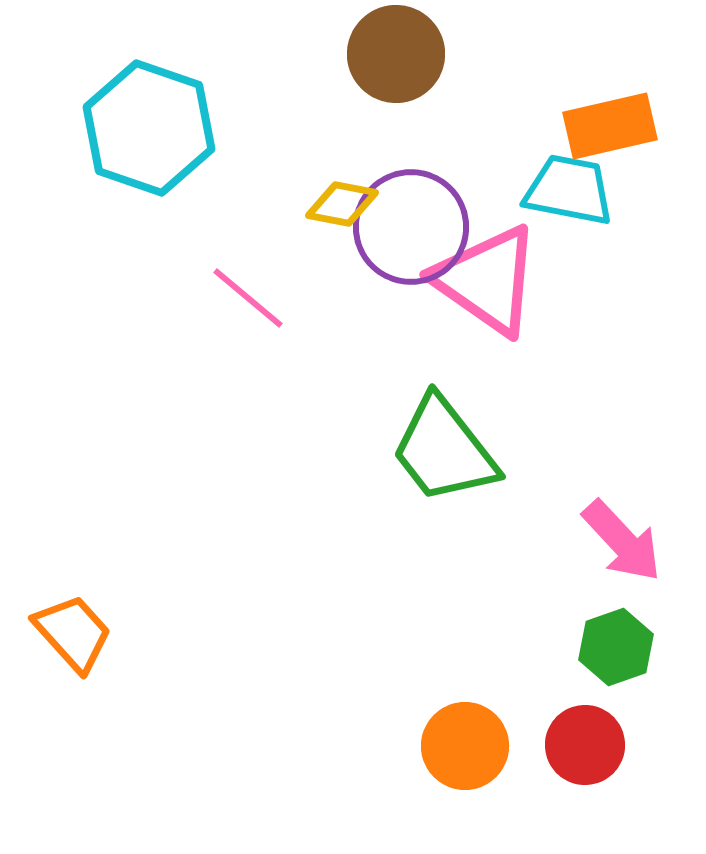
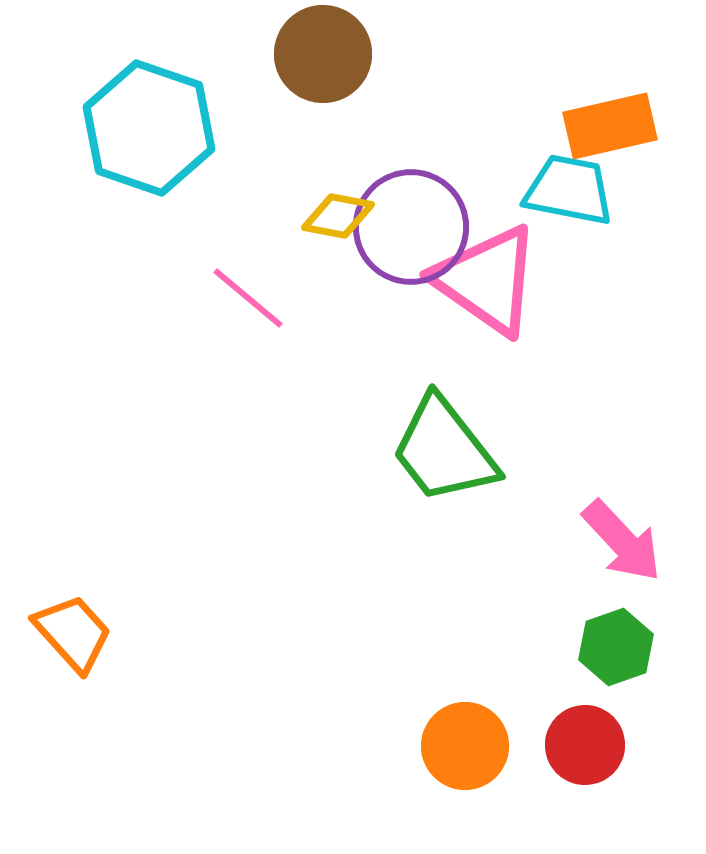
brown circle: moved 73 px left
yellow diamond: moved 4 px left, 12 px down
